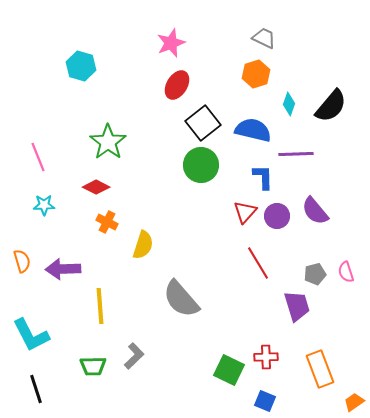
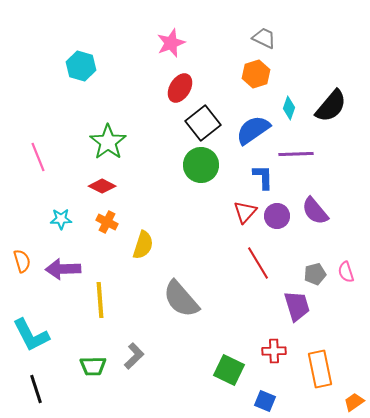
red ellipse: moved 3 px right, 3 px down
cyan diamond: moved 4 px down
blue semicircle: rotated 48 degrees counterclockwise
red diamond: moved 6 px right, 1 px up
cyan star: moved 17 px right, 14 px down
yellow line: moved 6 px up
red cross: moved 8 px right, 6 px up
orange rectangle: rotated 9 degrees clockwise
